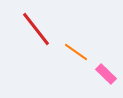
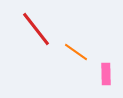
pink rectangle: rotated 45 degrees clockwise
